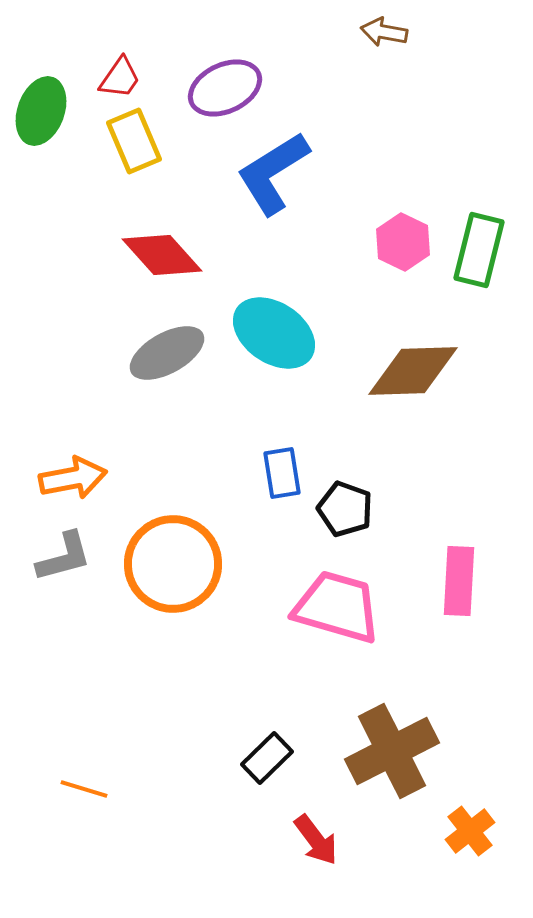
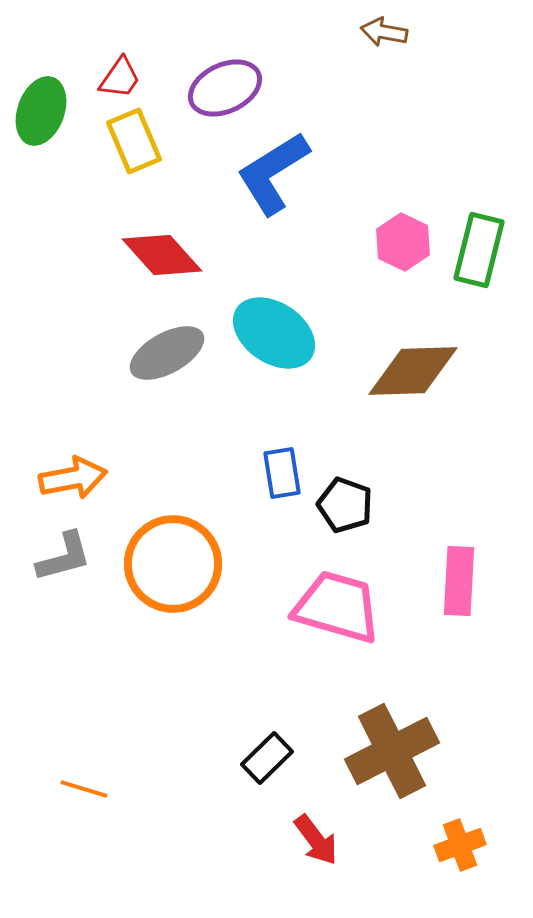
black pentagon: moved 4 px up
orange cross: moved 10 px left, 14 px down; rotated 18 degrees clockwise
